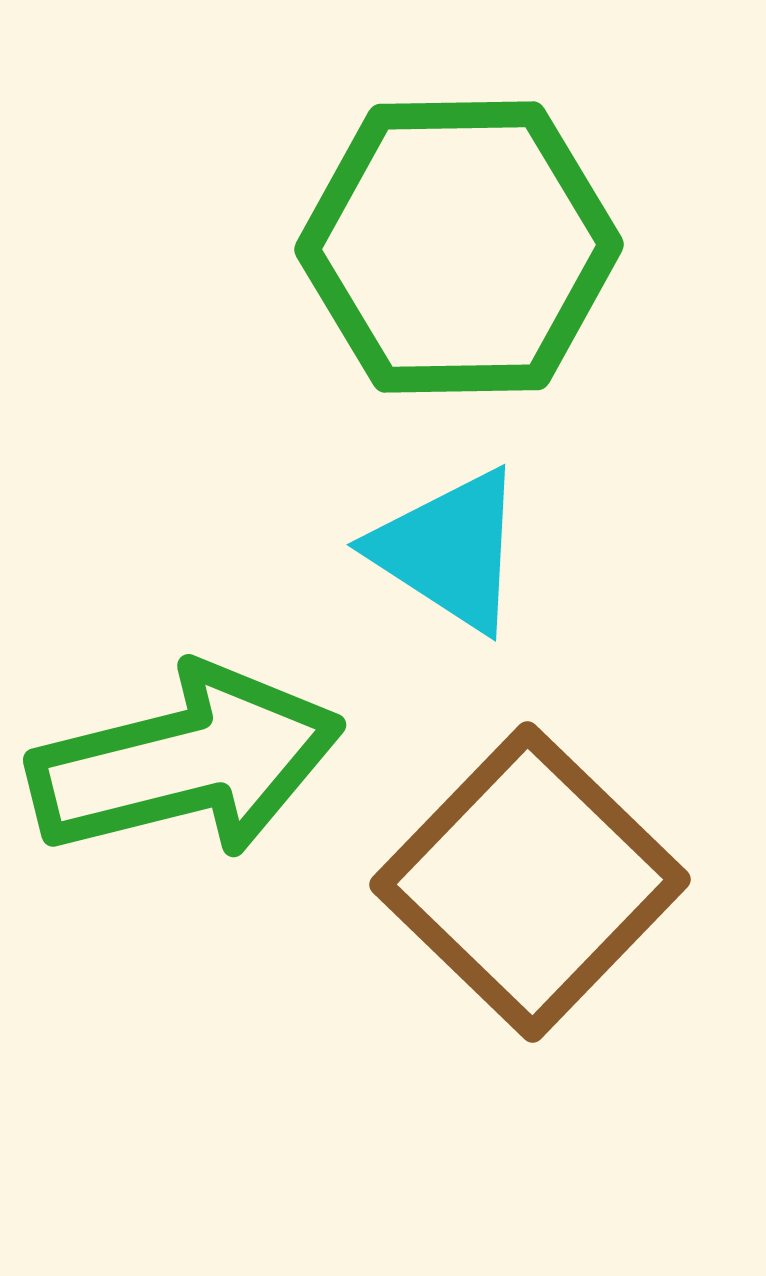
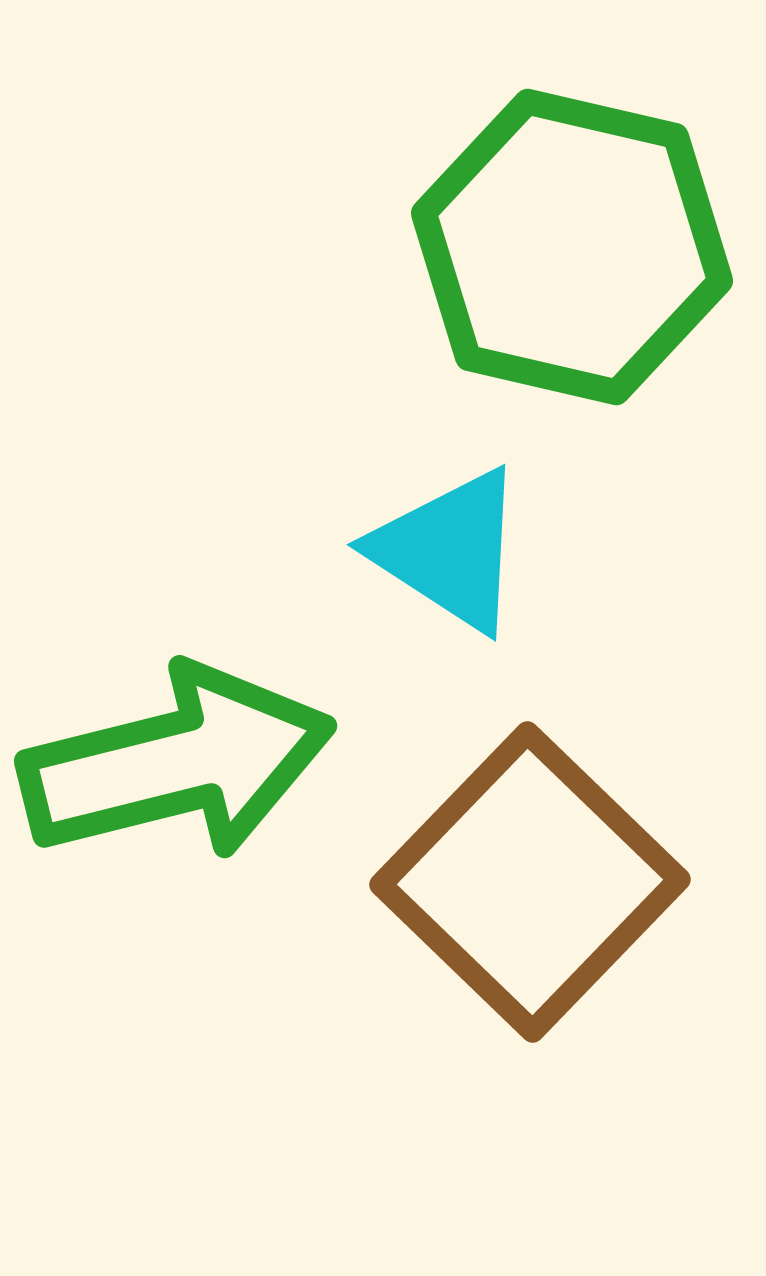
green hexagon: moved 113 px right; rotated 14 degrees clockwise
green arrow: moved 9 px left, 1 px down
